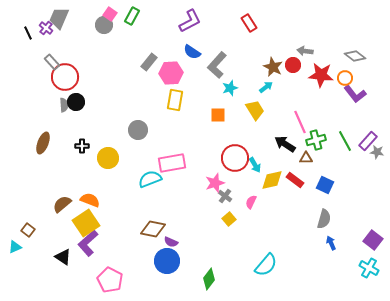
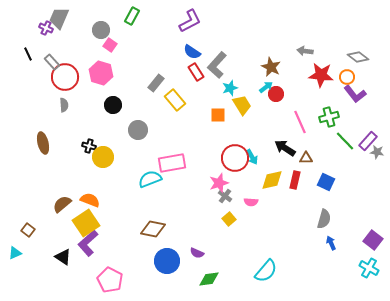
pink square at (110, 14): moved 31 px down
red rectangle at (249, 23): moved 53 px left, 49 px down
gray circle at (104, 25): moved 3 px left, 5 px down
purple cross at (46, 28): rotated 16 degrees counterclockwise
black line at (28, 33): moved 21 px down
gray diamond at (355, 56): moved 3 px right, 1 px down
gray rectangle at (149, 62): moved 7 px right, 21 px down
red circle at (293, 65): moved 17 px left, 29 px down
brown star at (273, 67): moved 2 px left
pink hexagon at (171, 73): moved 70 px left; rotated 20 degrees clockwise
orange circle at (345, 78): moved 2 px right, 1 px up
yellow rectangle at (175, 100): rotated 50 degrees counterclockwise
black circle at (76, 102): moved 37 px right, 3 px down
yellow trapezoid at (255, 110): moved 13 px left, 5 px up
green cross at (316, 140): moved 13 px right, 23 px up
green line at (345, 141): rotated 15 degrees counterclockwise
brown ellipse at (43, 143): rotated 35 degrees counterclockwise
black arrow at (285, 144): moved 4 px down
black cross at (82, 146): moved 7 px right; rotated 16 degrees clockwise
yellow circle at (108, 158): moved 5 px left, 1 px up
cyan arrow at (255, 165): moved 3 px left, 8 px up
red rectangle at (295, 180): rotated 66 degrees clockwise
pink star at (215, 183): moved 4 px right
blue square at (325, 185): moved 1 px right, 3 px up
pink semicircle at (251, 202): rotated 112 degrees counterclockwise
purple semicircle at (171, 242): moved 26 px right, 11 px down
cyan triangle at (15, 247): moved 6 px down
cyan semicircle at (266, 265): moved 6 px down
green diamond at (209, 279): rotated 45 degrees clockwise
